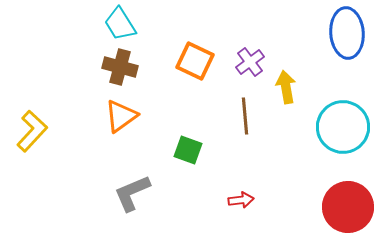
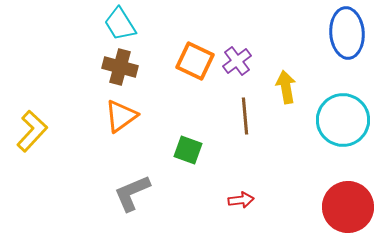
purple cross: moved 13 px left, 1 px up
cyan circle: moved 7 px up
